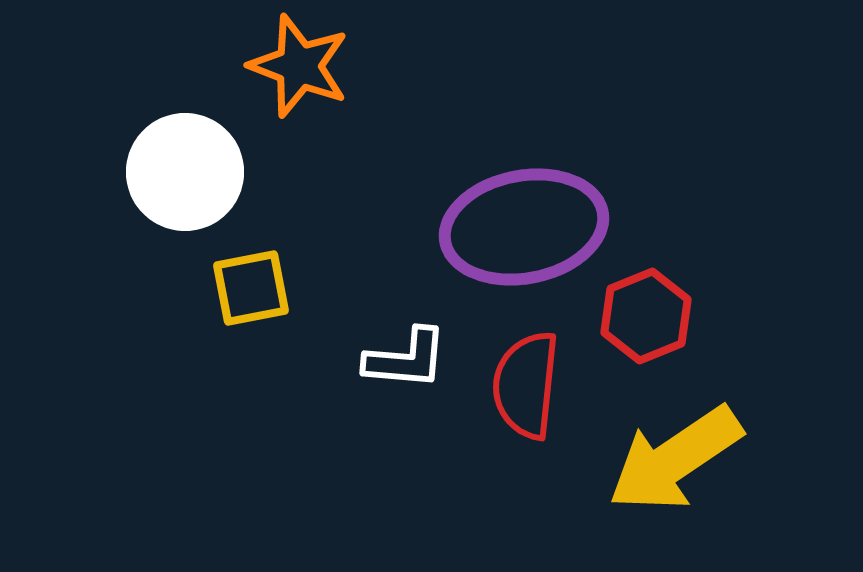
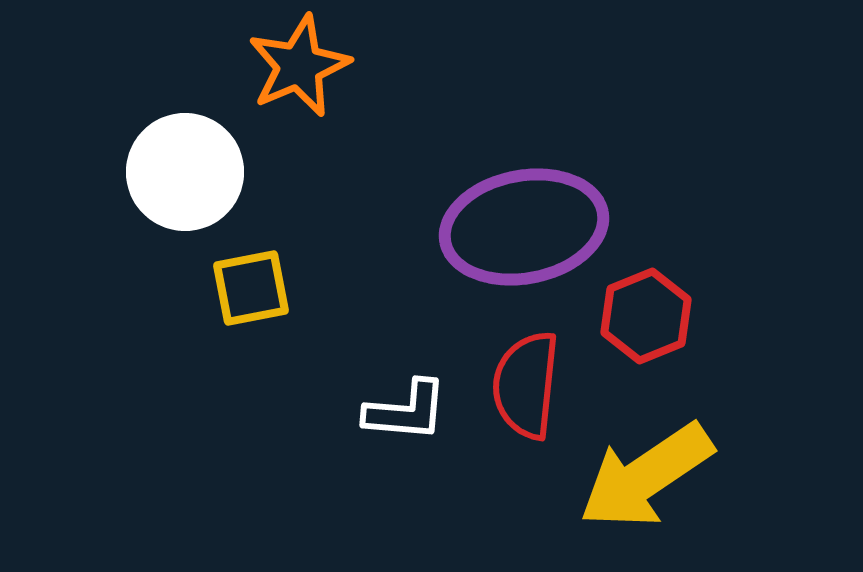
orange star: rotated 28 degrees clockwise
white L-shape: moved 52 px down
yellow arrow: moved 29 px left, 17 px down
